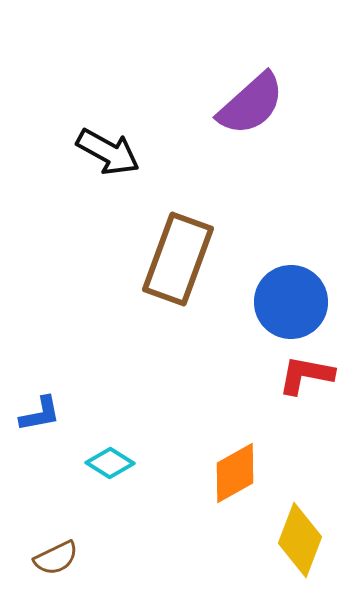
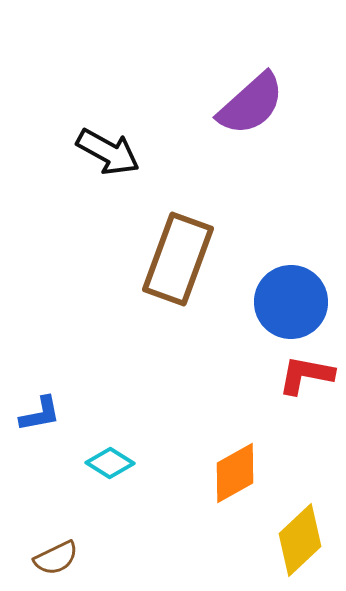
yellow diamond: rotated 26 degrees clockwise
